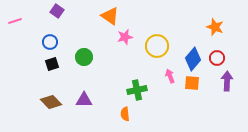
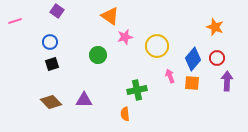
green circle: moved 14 px right, 2 px up
